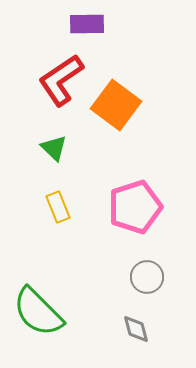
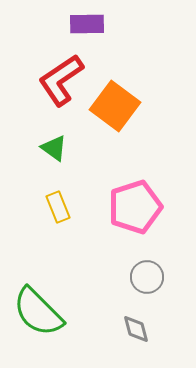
orange square: moved 1 px left, 1 px down
green triangle: rotated 8 degrees counterclockwise
